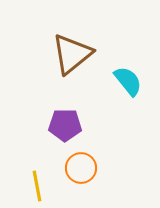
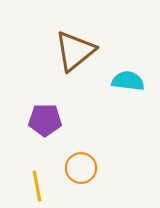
brown triangle: moved 3 px right, 3 px up
cyan semicircle: rotated 44 degrees counterclockwise
purple pentagon: moved 20 px left, 5 px up
